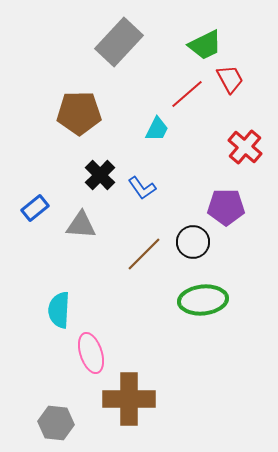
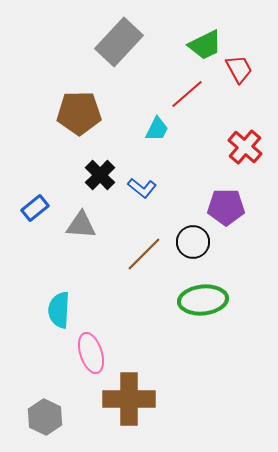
red trapezoid: moved 9 px right, 10 px up
blue L-shape: rotated 16 degrees counterclockwise
gray hexagon: moved 11 px left, 6 px up; rotated 20 degrees clockwise
